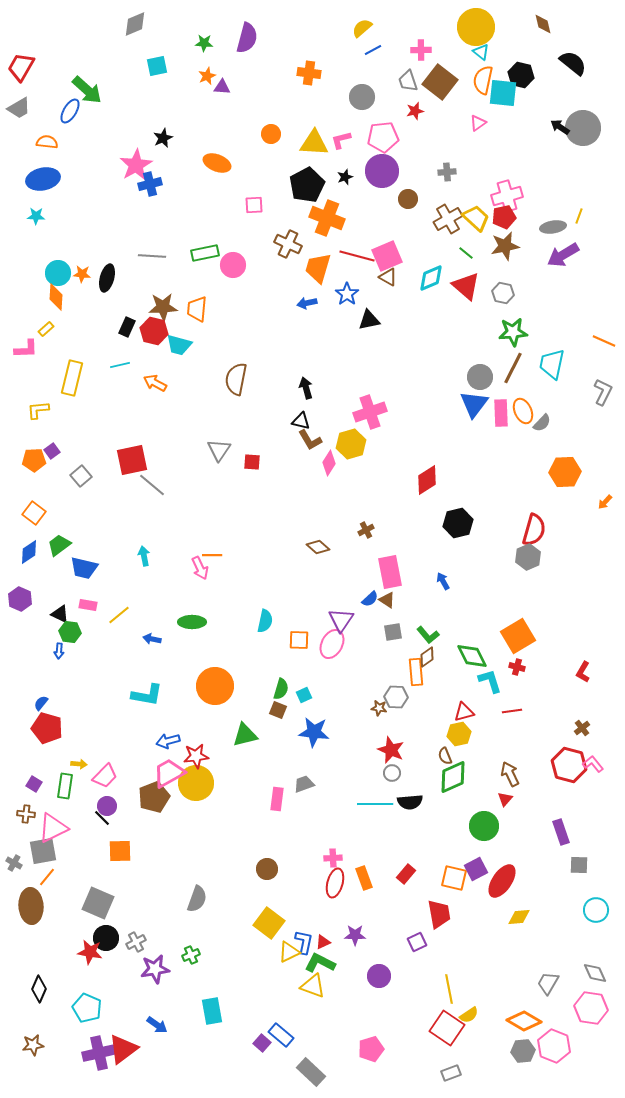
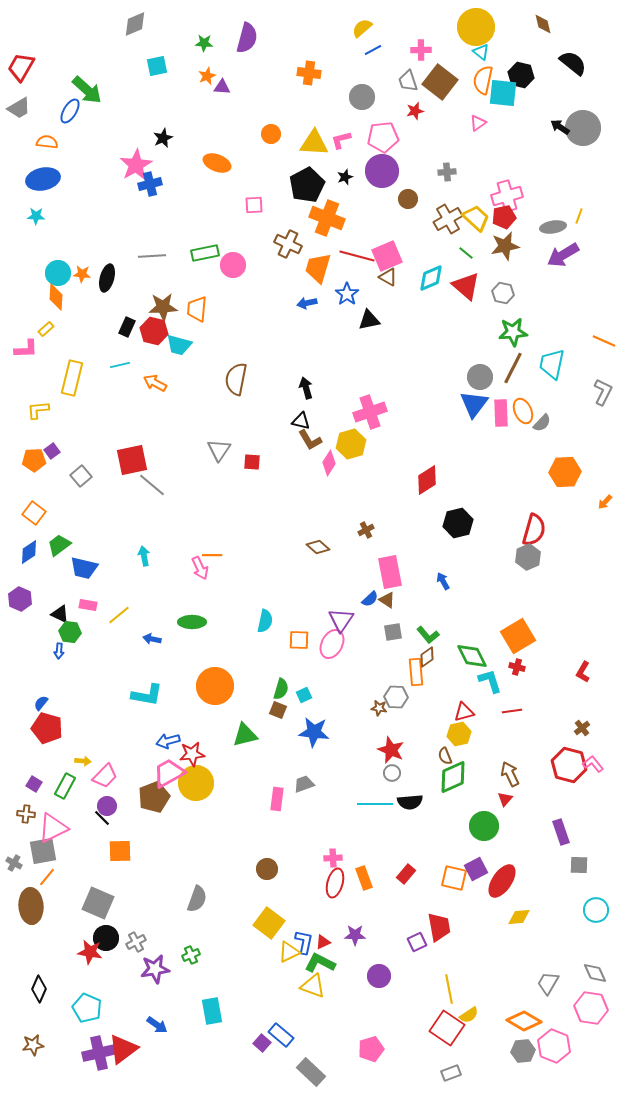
gray line at (152, 256): rotated 8 degrees counterclockwise
red star at (196, 756): moved 4 px left, 2 px up
yellow arrow at (79, 764): moved 4 px right, 3 px up
green rectangle at (65, 786): rotated 20 degrees clockwise
red trapezoid at (439, 914): moved 13 px down
